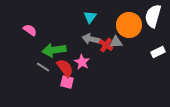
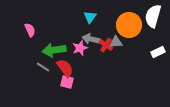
pink semicircle: rotated 32 degrees clockwise
pink star: moved 2 px left, 14 px up; rotated 21 degrees clockwise
